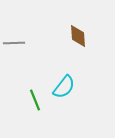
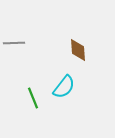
brown diamond: moved 14 px down
green line: moved 2 px left, 2 px up
